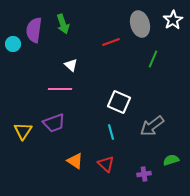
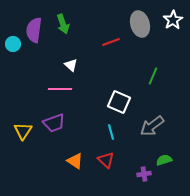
green line: moved 17 px down
green semicircle: moved 7 px left
red triangle: moved 4 px up
